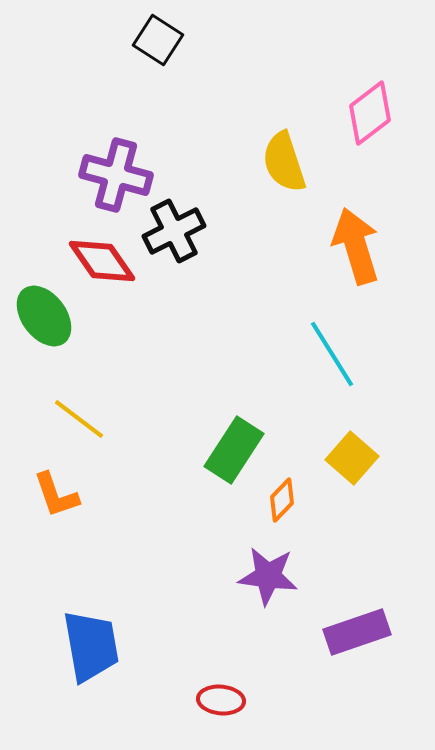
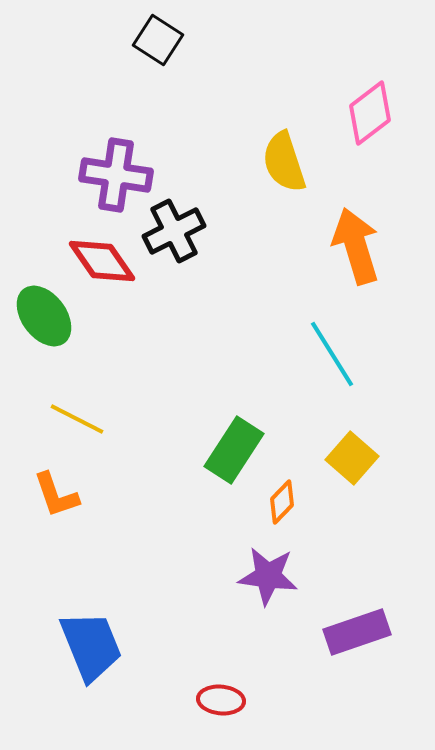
purple cross: rotated 6 degrees counterclockwise
yellow line: moved 2 px left; rotated 10 degrees counterclockwise
orange diamond: moved 2 px down
blue trapezoid: rotated 12 degrees counterclockwise
